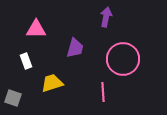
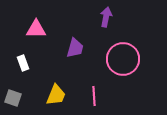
white rectangle: moved 3 px left, 2 px down
yellow trapezoid: moved 4 px right, 12 px down; rotated 130 degrees clockwise
pink line: moved 9 px left, 4 px down
